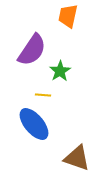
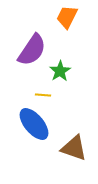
orange trapezoid: moved 1 px left, 1 px down; rotated 15 degrees clockwise
brown triangle: moved 3 px left, 10 px up
